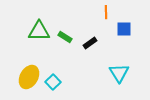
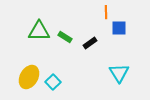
blue square: moved 5 px left, 1 px up
